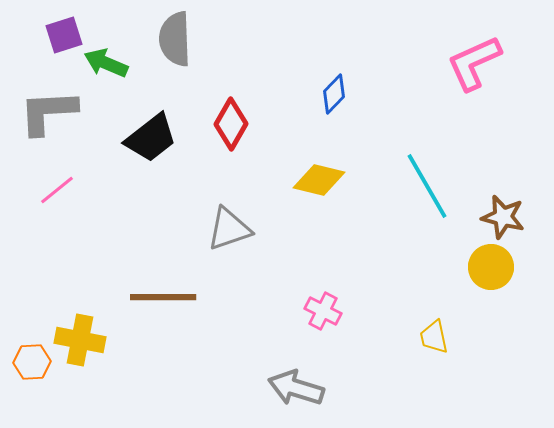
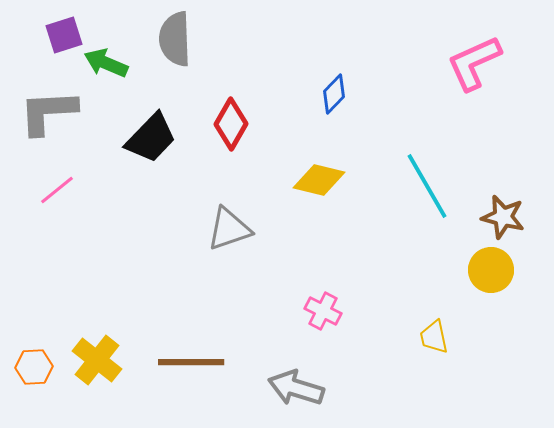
black trapezoid: rotated 8 degrees counterclockwise
yellow circle: moved 3 px down
brown line: moved 28 px right, 65 px down
yellow cross: moved 17 px right, 20 px down; rotated 27 degrees clockwise
orange hexagon: moved 2 px right, 5 px down
